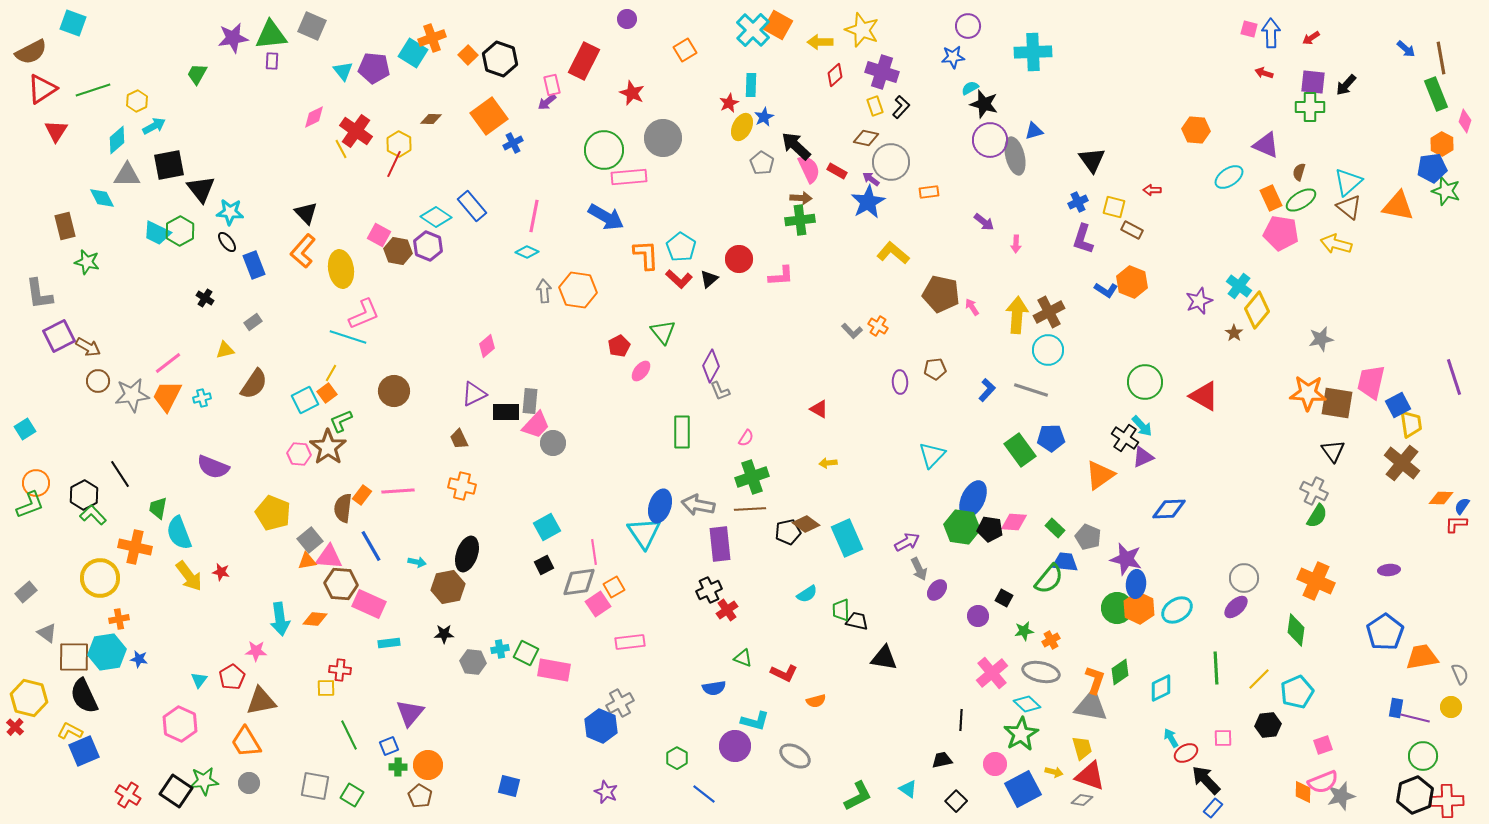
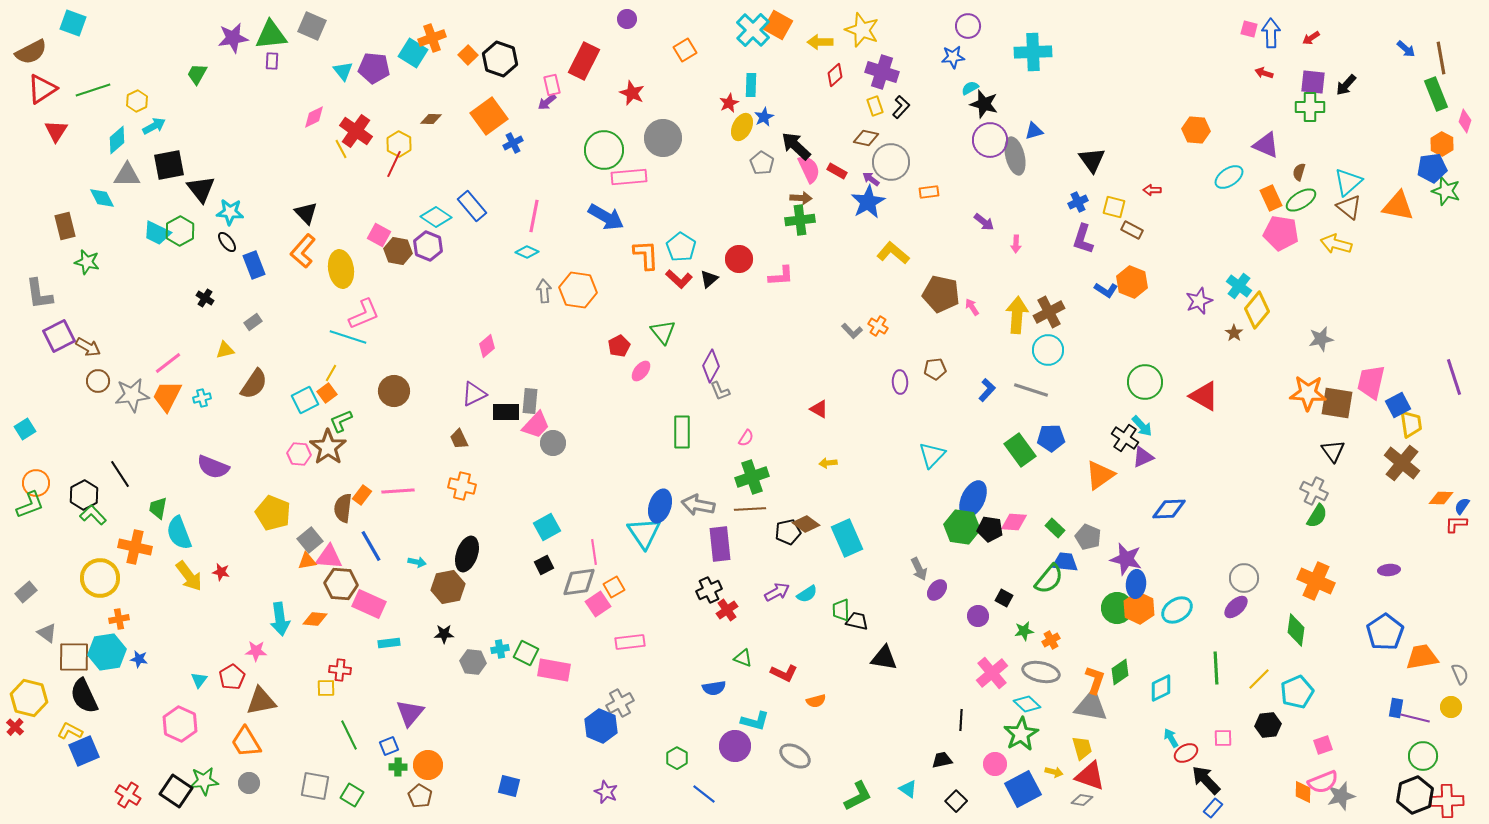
purple arrow at (907, 542): moved 130 px left, 50 px down
